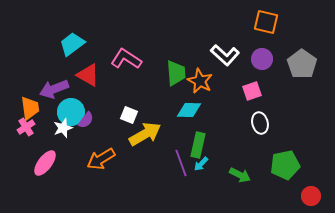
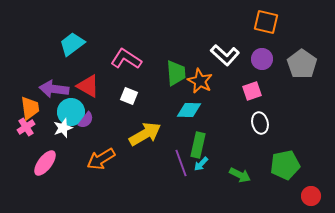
red triangle: moved 11 px down
purple arrow: rotated 28 degrees clockwise
white square: moved 19 px up
